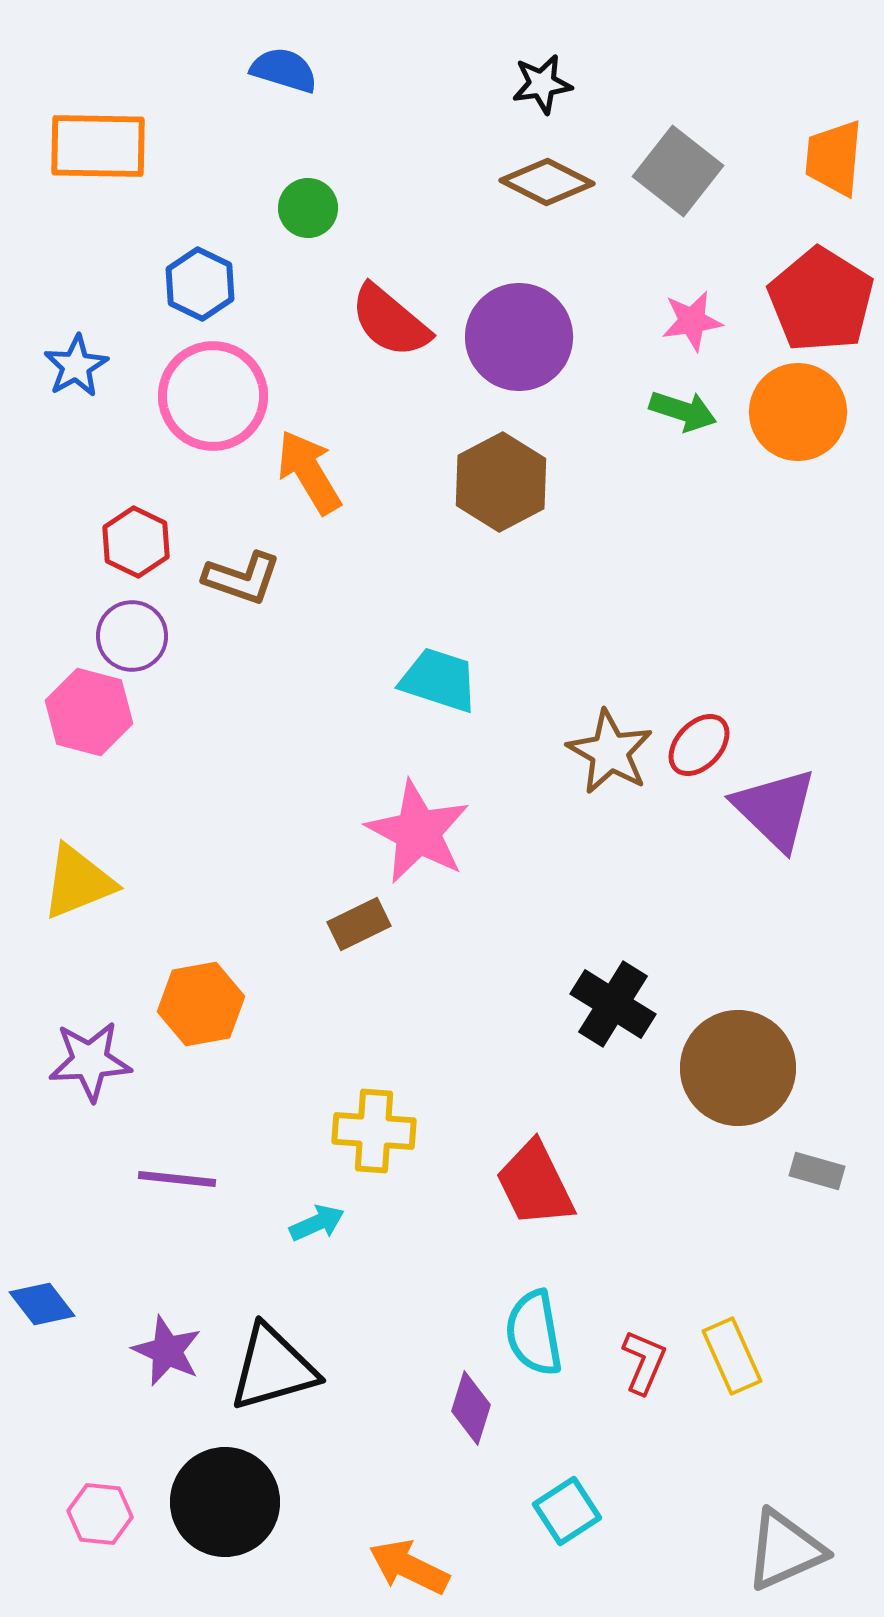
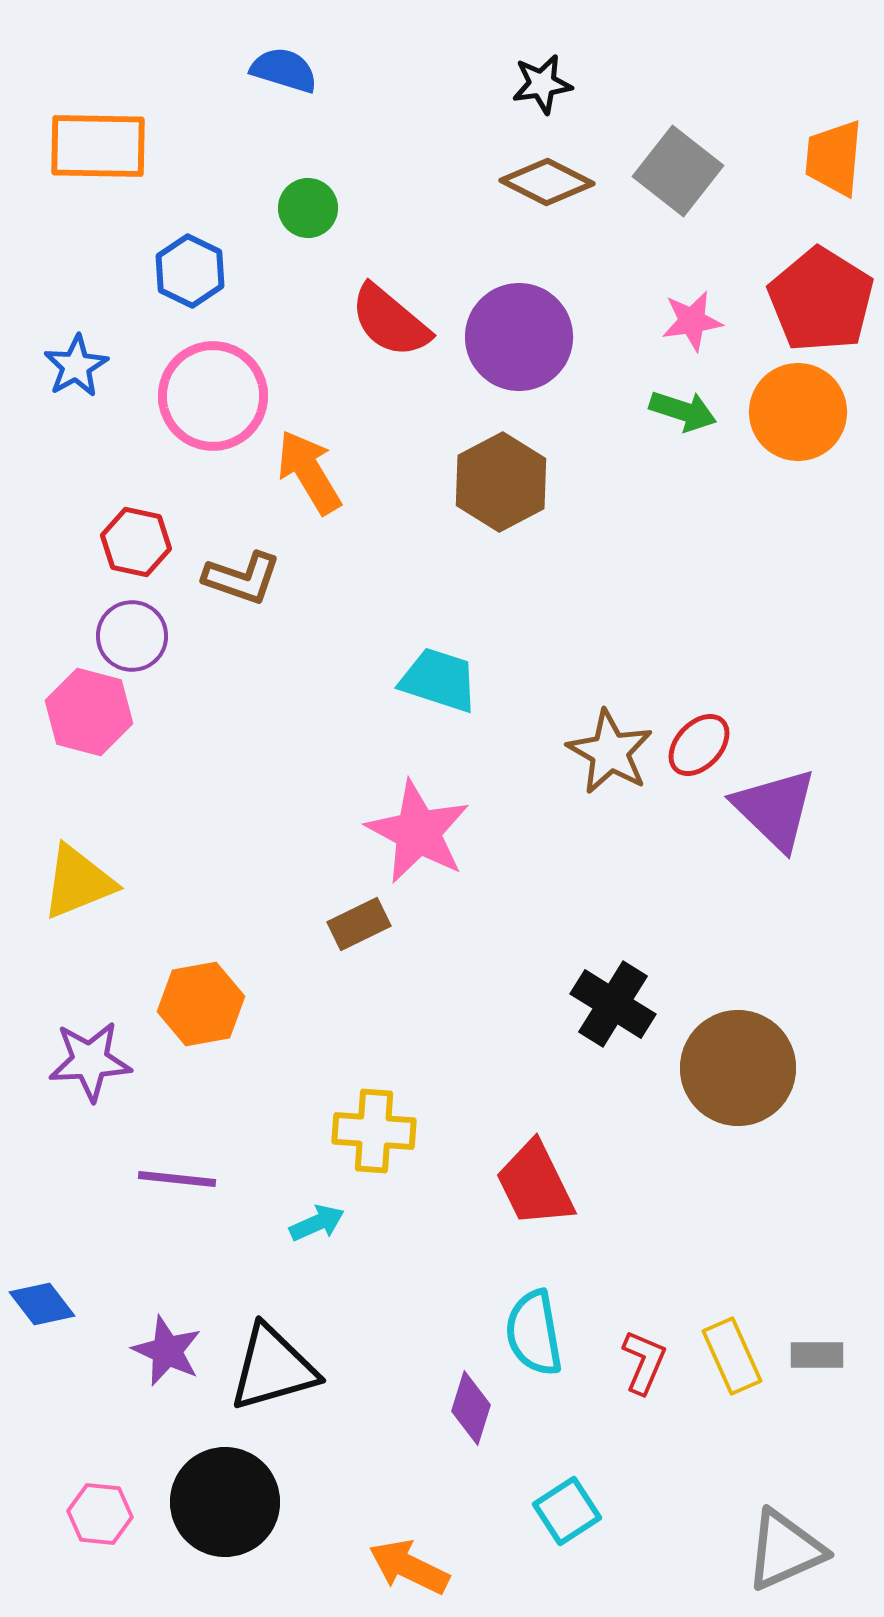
blue hexagon at (200, 284): moved 10 px left, 13 px up
red hexagon at (136, 542): rotated 14 degrees counterclockwise
gray rectangle at (817, 1171): moved 184 px down; rotated 16 degrees counterclockwise
